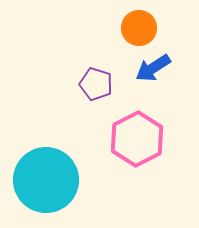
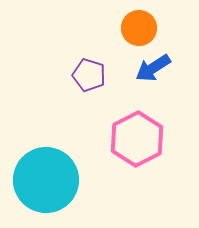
purple pentagon: moved 7 px left, 9 px up
